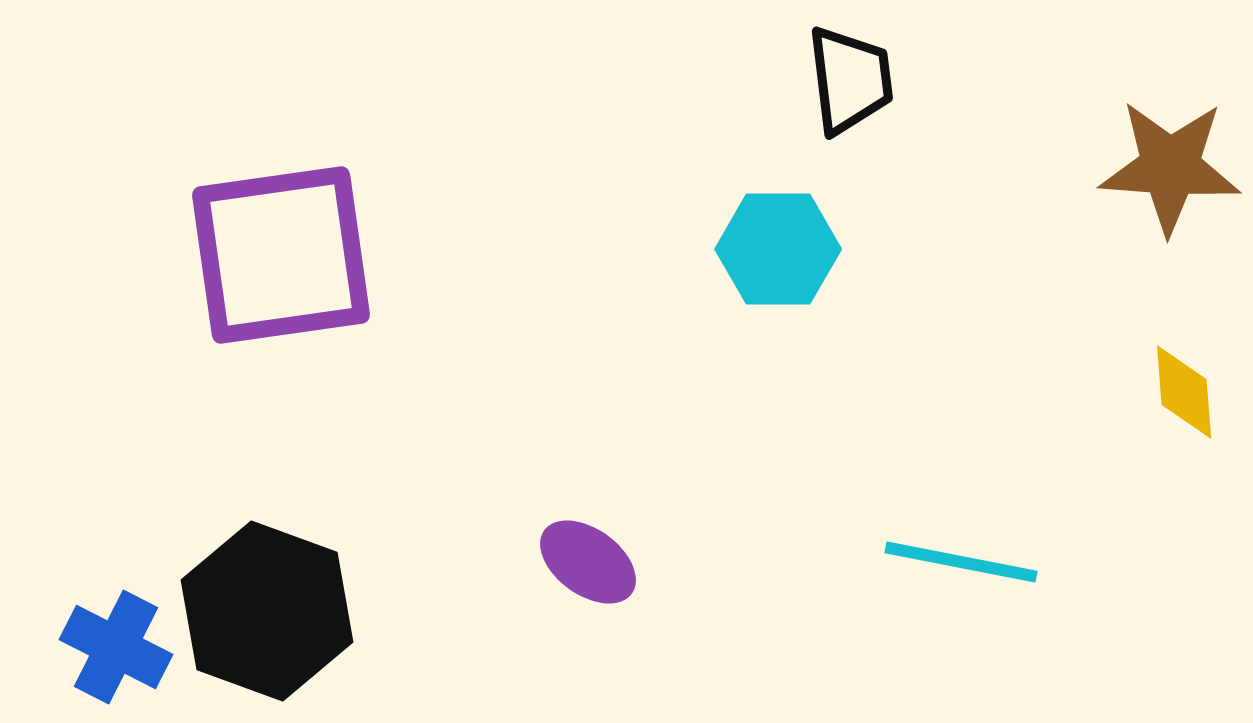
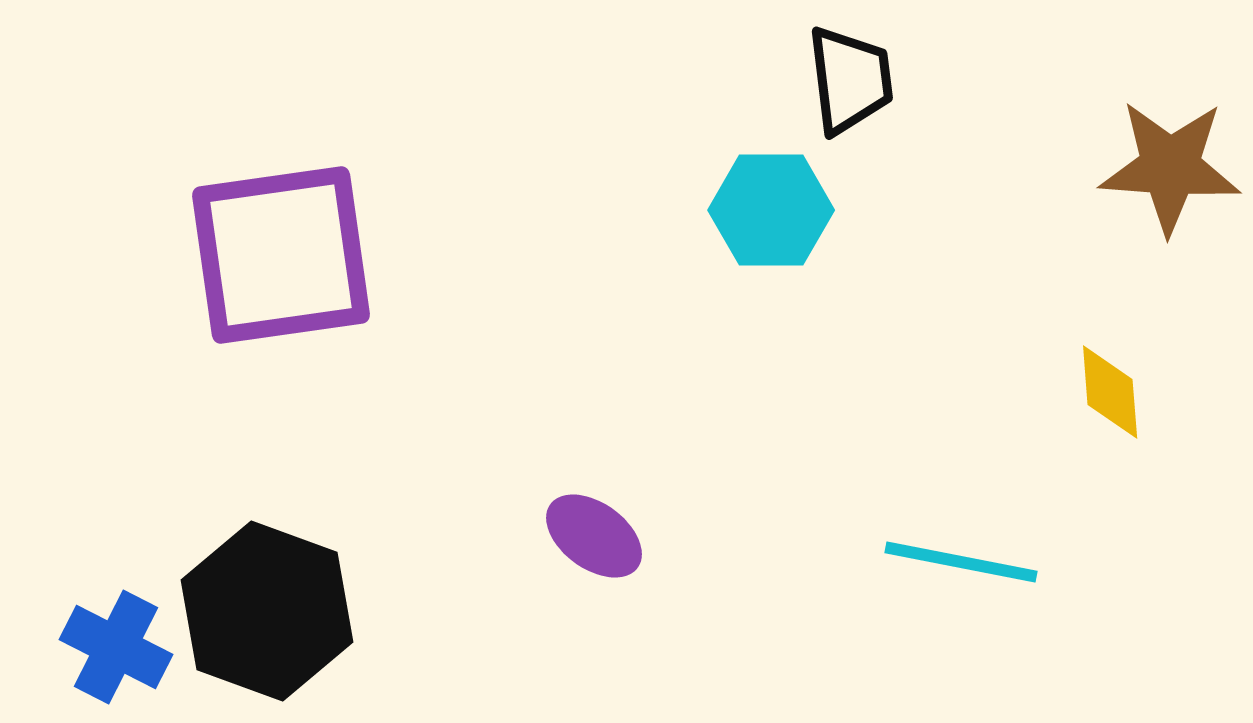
cyan hexagon: moved 7 px left, 39 px up
yellow diamond: moved 74 px left
purple ellipse: moved 6 px right, 26 px up
